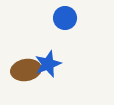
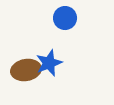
blue star: moved 1 px right, 1 px up
